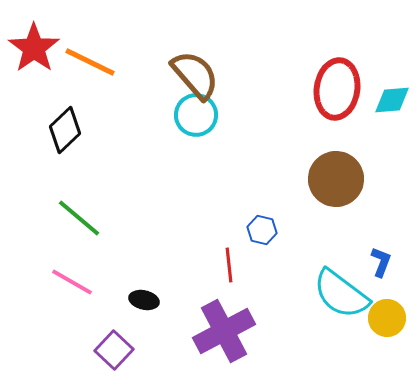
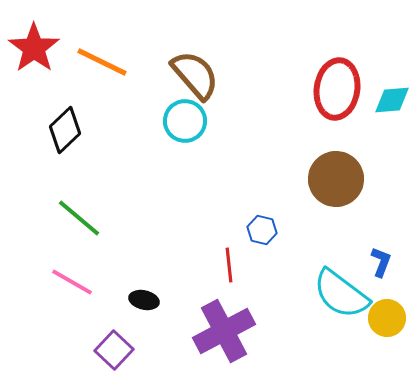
orange line: moved 12 px right
cyan circle: moved 11 px left, 6 px down
